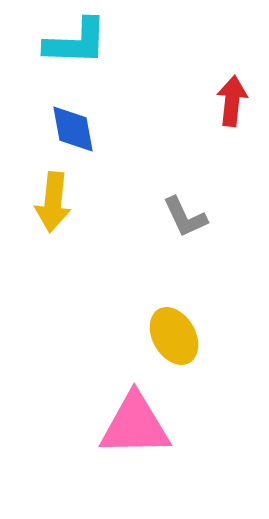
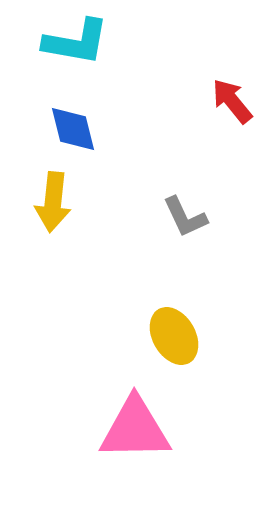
cyan L-shape: rotated 8 degrees clockwise
red arrow: rotated 45 degrees counterclockwise
blue diamond: rotated 4 degrees counterclockwise
pink triangle: moved 4 px down
